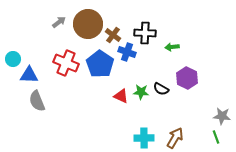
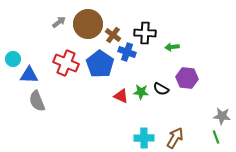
purple hexagon: rotated 20 degrees counterclockwise
